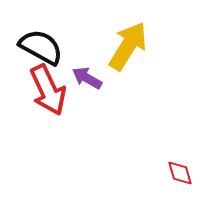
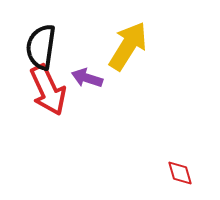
black semicircle: rotated 111 degrees counterclockwise
purple arrow: rotated 12 degrees counterclockwise
